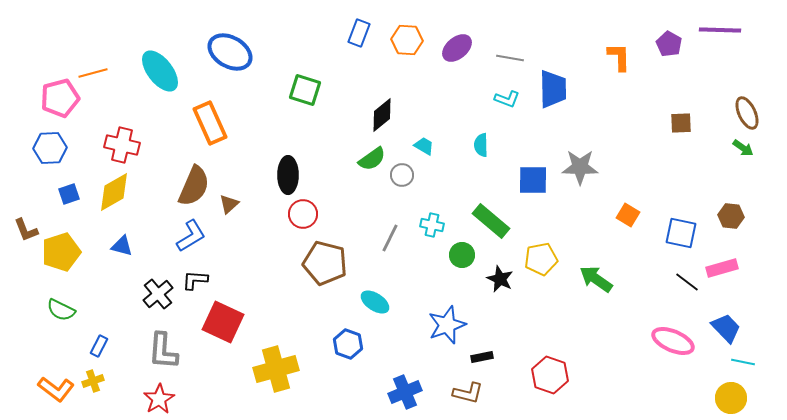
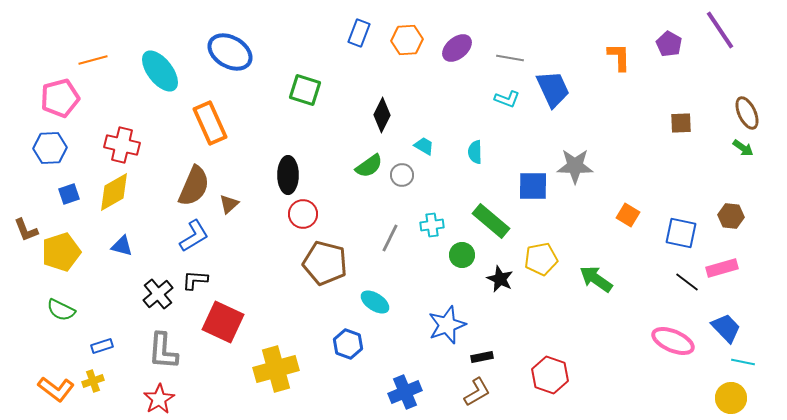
purple line at (720, 30): rotated 54 degrees clockwise
orange hexagon at (407, 40): rotated 8 degrees counterclockwise
orange line at (93, 73): moved 13 px up
blue trapezoid at (553, 89): rotated 24 degrees counterclockwise
black diamond at (382, 115): rotated 24 degrees counterclockwise
cyan semicircle at (481, 145): moved 6 px left, 7 px down
green semicircle at (372, 159): moved 3 px left, 7 px down
gray star at (580, 167): moved 5 px left, 1 px up
blue square at (533, 180): moved 6 px down
cyan cross at (432, 225): rotated 20 degrees counterclockwise
blue L-shape at (191, 236): moved 3 px right
blue rectangle at (99, 346): moved 3 px right; rotated 45 degrees clockwise
brown L-shape at (468, 393): moved 9 px right, 1 px up; rotated 44 degrees counterclockwise
